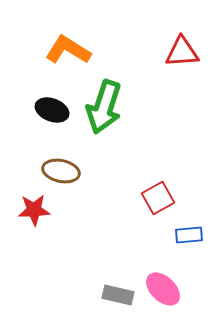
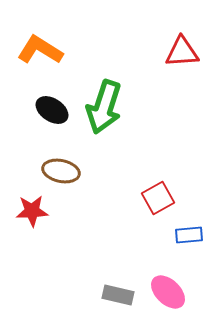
orange L-shape: moved 28 px left
black ellipse: rotated 12 degrees clockwise
red star: moved 2 px left, 1 px down
pink ellipse: moved 5 px right, 3 px down
